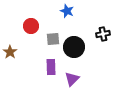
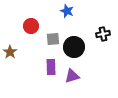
purple triangle: moved 3 px up; rotated 28 degrees clockwise
